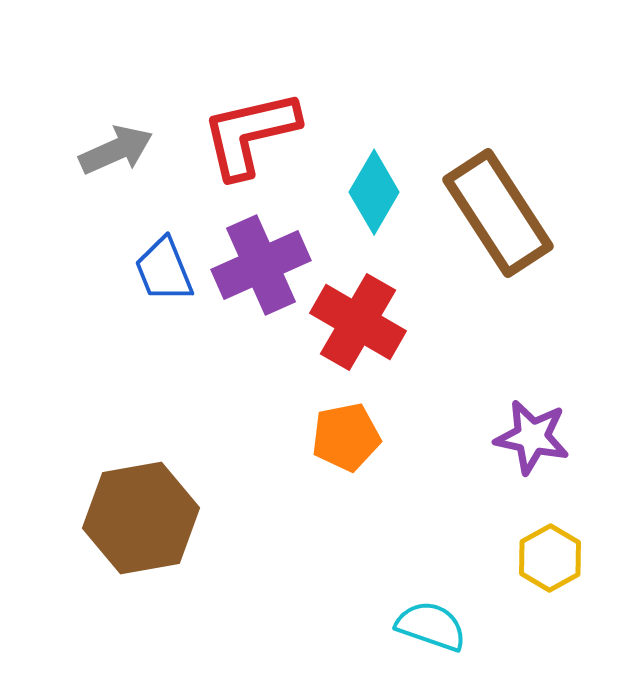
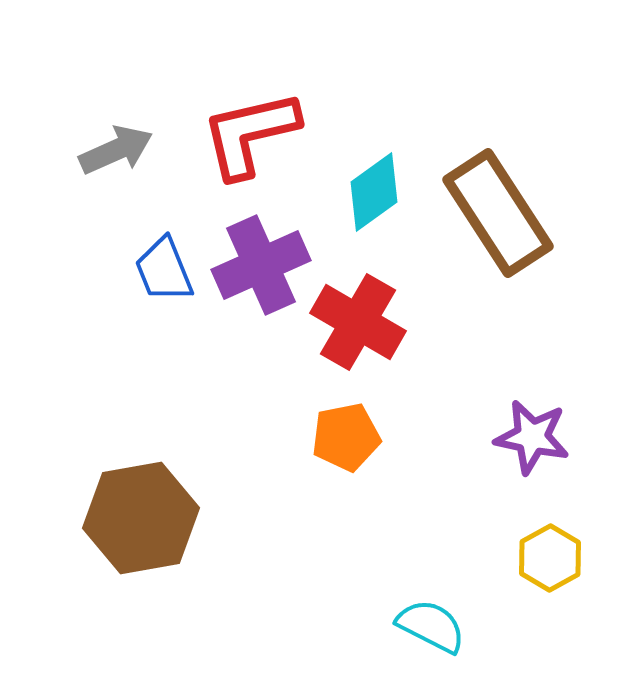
cyan diamond: rotated 24 degrees clockwise
cyan semicircle: rotated 8 degrees clockwise
